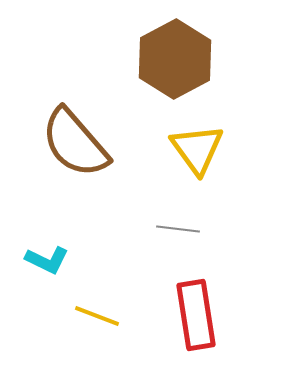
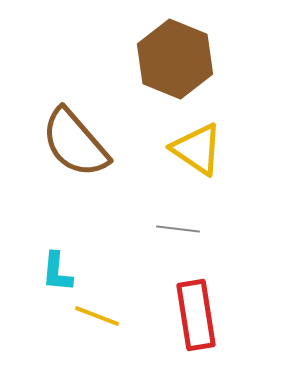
brown hexagon: rotated 10 degrees counterclockwise
yellow triangle: rotated 20 degrees counterclockwise
cyan L-shape: moved 10 px right, 12 px down; rotated 69 degrees clockwise
